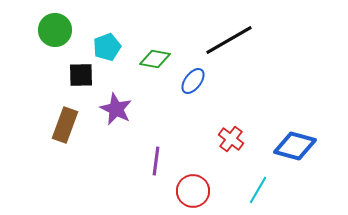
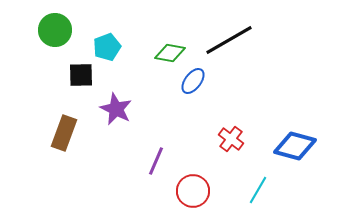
green diamond: moved 15 px right, 6 px up
brown rectangle: moved 1 px left, 8 px down
purple line: rotated 16 degrees clockwise
